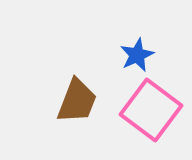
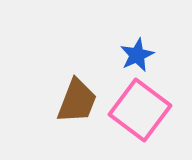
pink square: moved 11 px left
